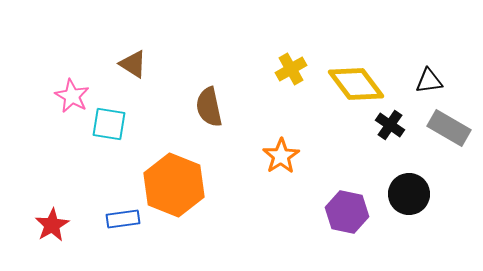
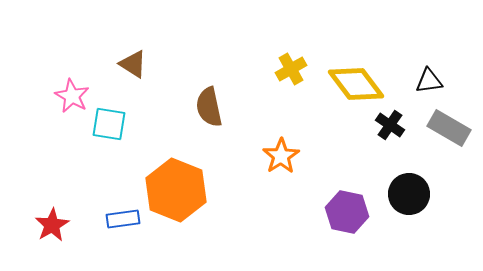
orange hexagon: moved 2 px right, 5 px down
